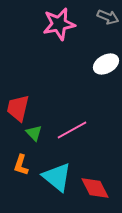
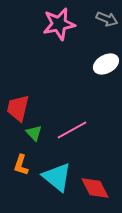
gray arrow: moved 1 px left, 2 px down
